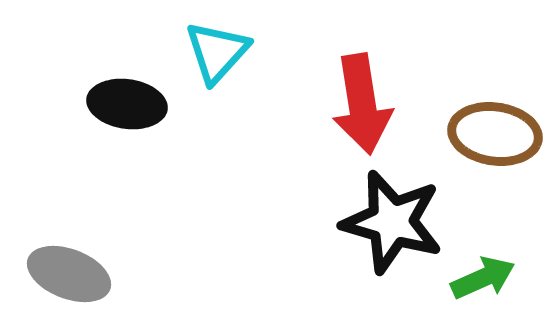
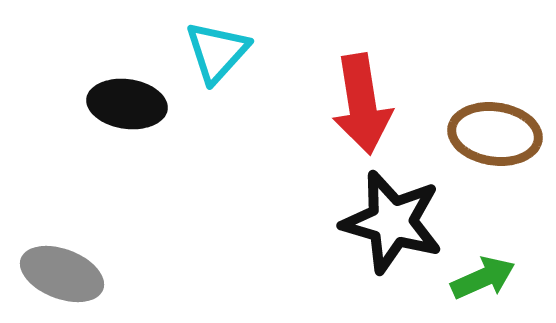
gray ellipse: moved 7 px left
